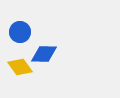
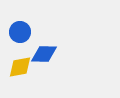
yellow diamond: rotated 65 degrees counterclockwise
